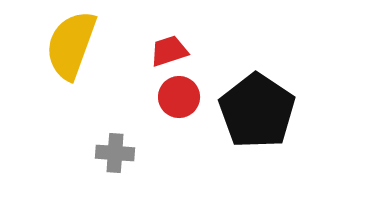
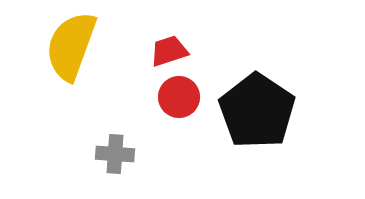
yellow semicircle: moved 1 px down
gray cross: moved 1 px down
